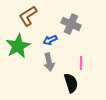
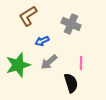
blue arrow: moved 8 px left, 1 px down
green star: moved 19 px down; rotated 10 degrees clockwise
gray arrow: rotated 60 degrees clockwise
